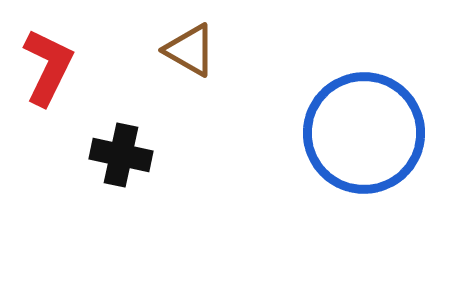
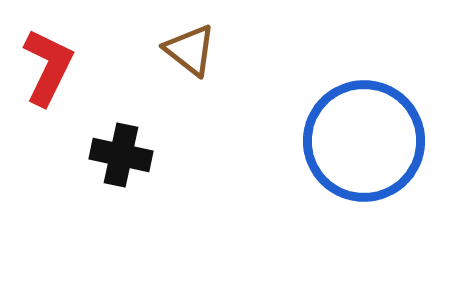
brown triangle: rotated 8 degrees clockwise
blue circle: moved 8 px down
